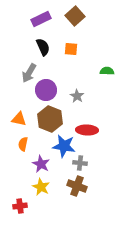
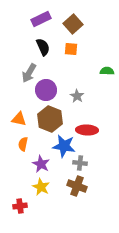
brown square: moved 2 px left, 8 px down
